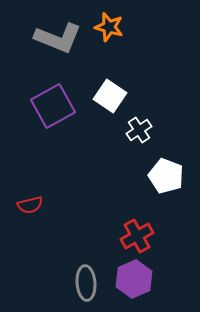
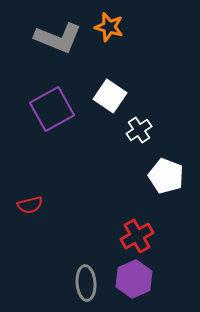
purple square: moved 1 px left, 3 px down
